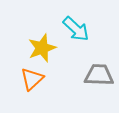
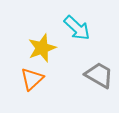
cyan arrow: moved 1 px right, 1 px up
gray trapezoid: rotated 28 degrees clockwise
